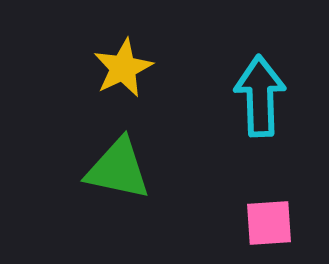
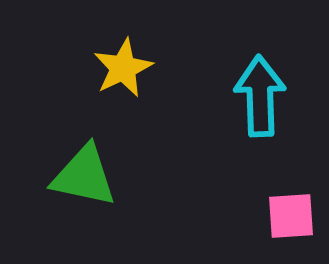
green triangle: moved 34 px left, 7 px down
pink square: moved 22 px right, 7 px up
